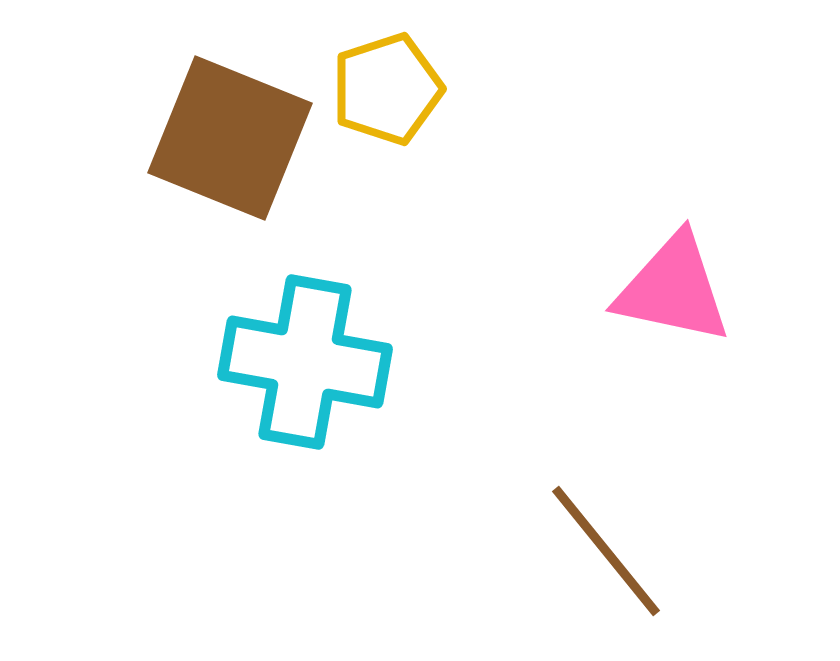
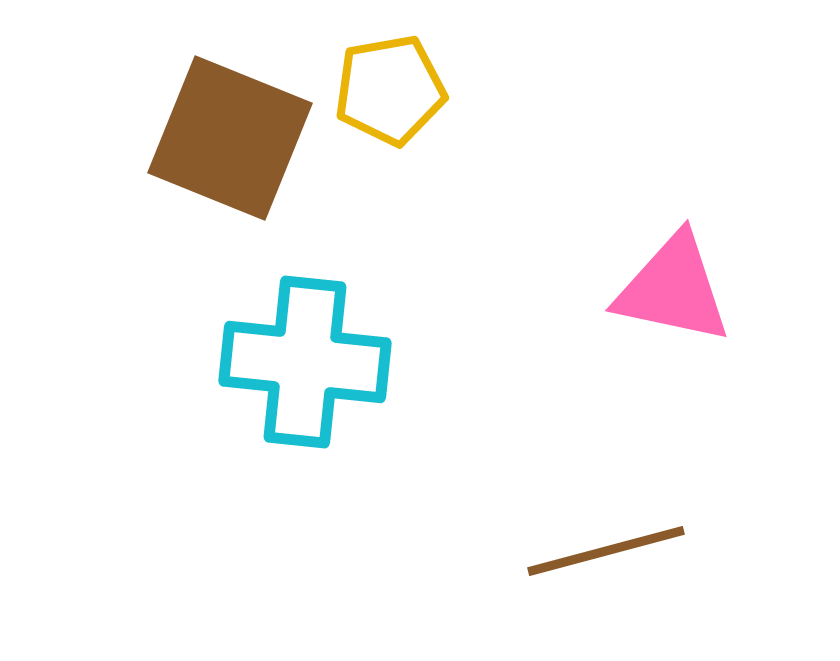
yellow pentagon: moved 3 px right, 1 px down; rotated 8 degrees clockwise
cyan cross: rotated 4 degrees counterclockwise
brown line: rotated 66 degrees counterclockwise
